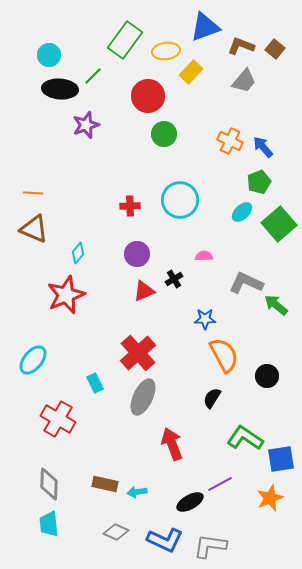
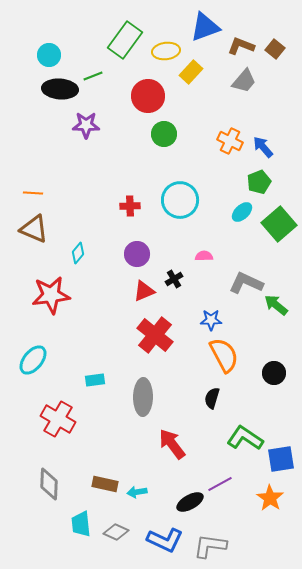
green line at (93, 76): rotated 24 degrees clockwise
purple star at (86, 125): rotated 20 degrees clockwise
red star at (66, 295): moved 15 px left; rotated 15 degrees clockwise
blue star at (205, 319): moved 6 px right, 1 px down
red cross at (138, 353): moved 17 px right, 18 px up; rotated 9 degrees counterclockwise
black circle at (267, 376): moved 7 px right, 3 px up
cyan rectangle at (95, 383): moved 3 px up; rotated 72 degrees counterclockwise
gray ellipse at (143, 397): rotated 24 degrees counterclockwise
black semicircle at (212, 398): rotated 15 degrees counterclockwise
red arrow at (172, 444): rotated 16 degrees counterclockwise
orange star at (270, 498): rotated 16 degrees counterclockwise
cyan trapezoid at (49, 524): moved 32 px right
